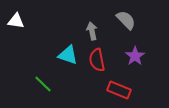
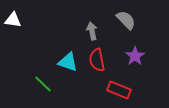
white triangle: moved 3 px left, 1 px up
cyan triangle: moved 7 px down
